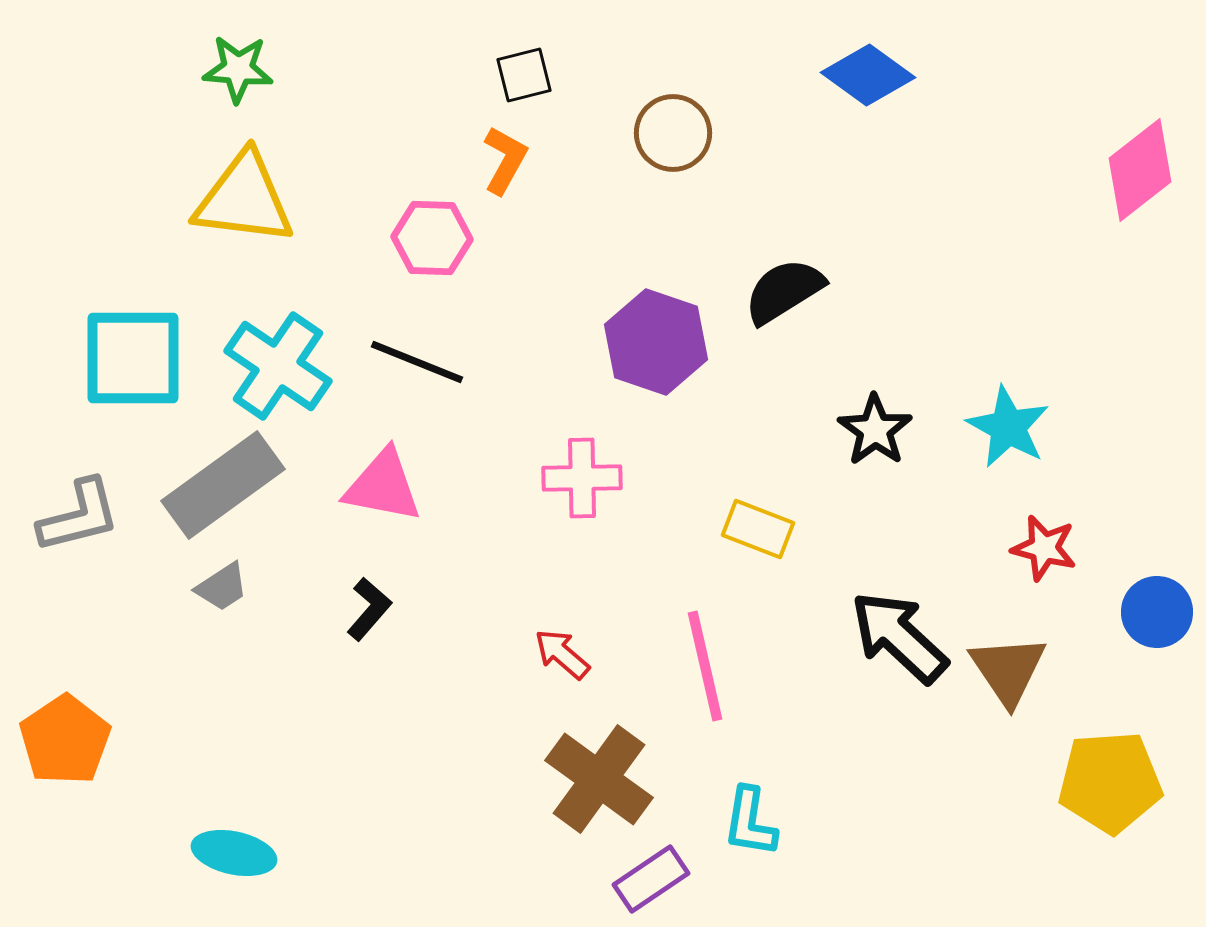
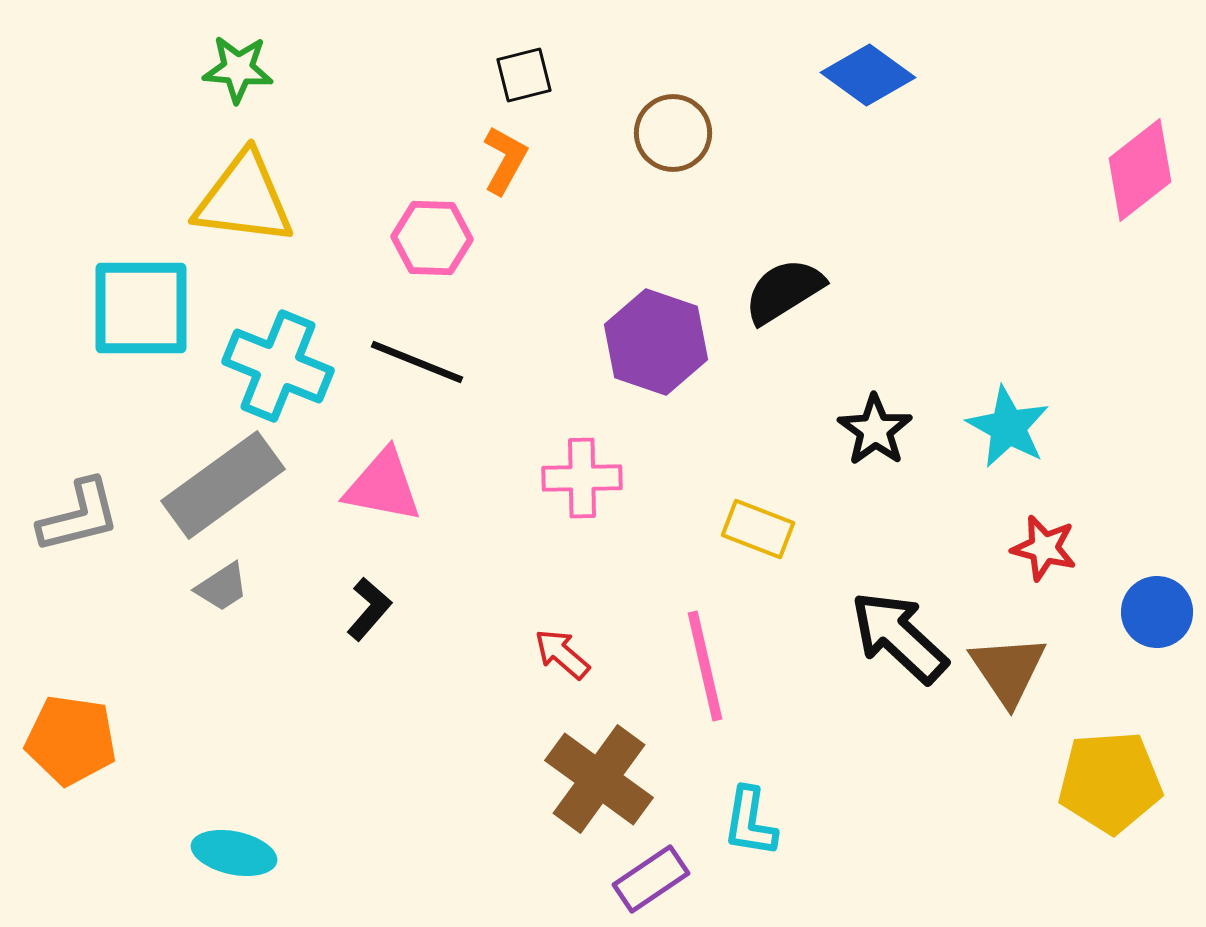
cyan square: moved 8 px right, 50 px up
cyan cross: rotated 12 degrees counterclockwise
orange pentagon: moved 6 px right; rotated 30 degrees counterclockwise
